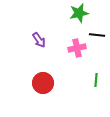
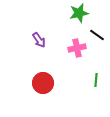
black line: rotated 28 degrees clockwise
